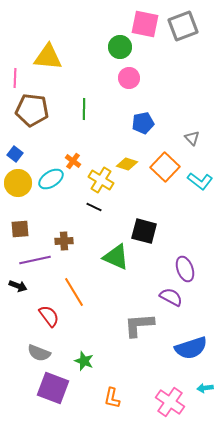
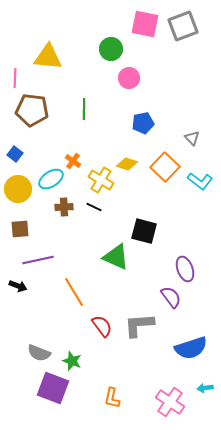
green circle: moved 9 px left, 2 px down
yellow circle: moved 6 px down
brown cross: moved 34 px up
purple line: moved 3 px right
purple semicircle: rotated 25 degrees clockwise
red semicircle: moved 53 px right, 10 px down
green star: moved 12 px left
